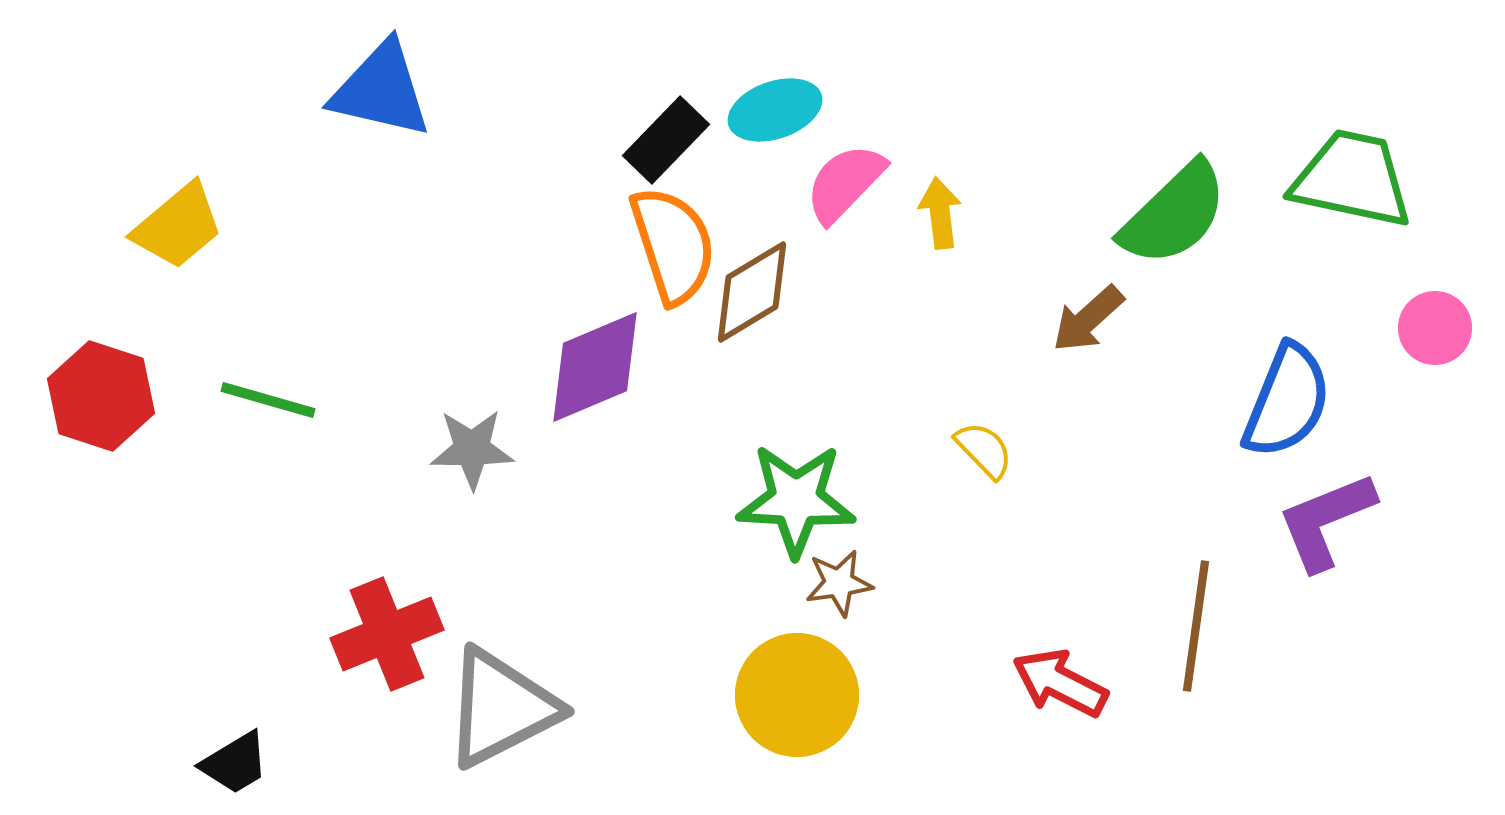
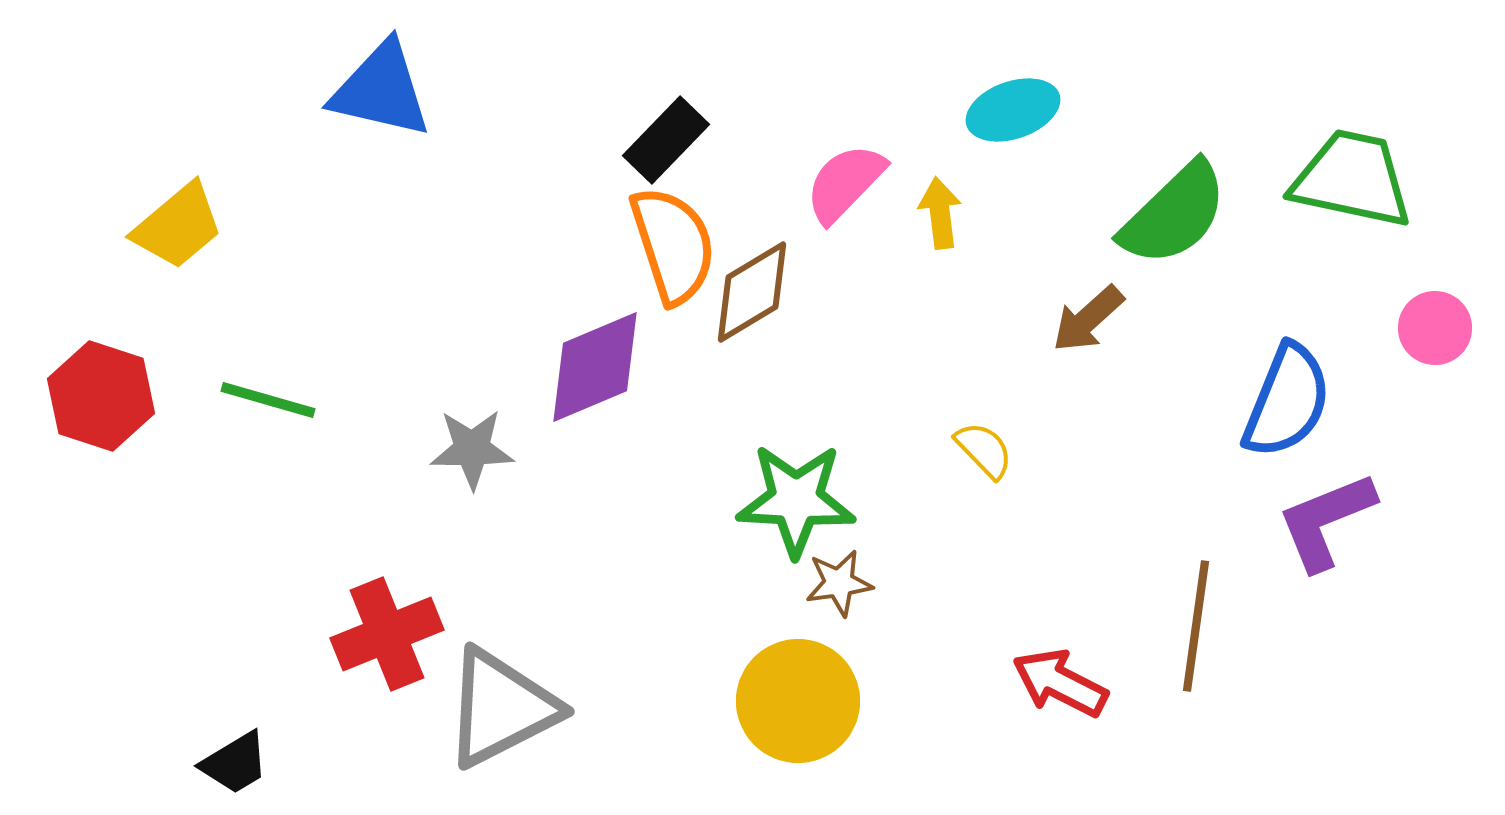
cyan ellipse: moved 238 px right
yellow circle: moved 1 px right, 6 px down
